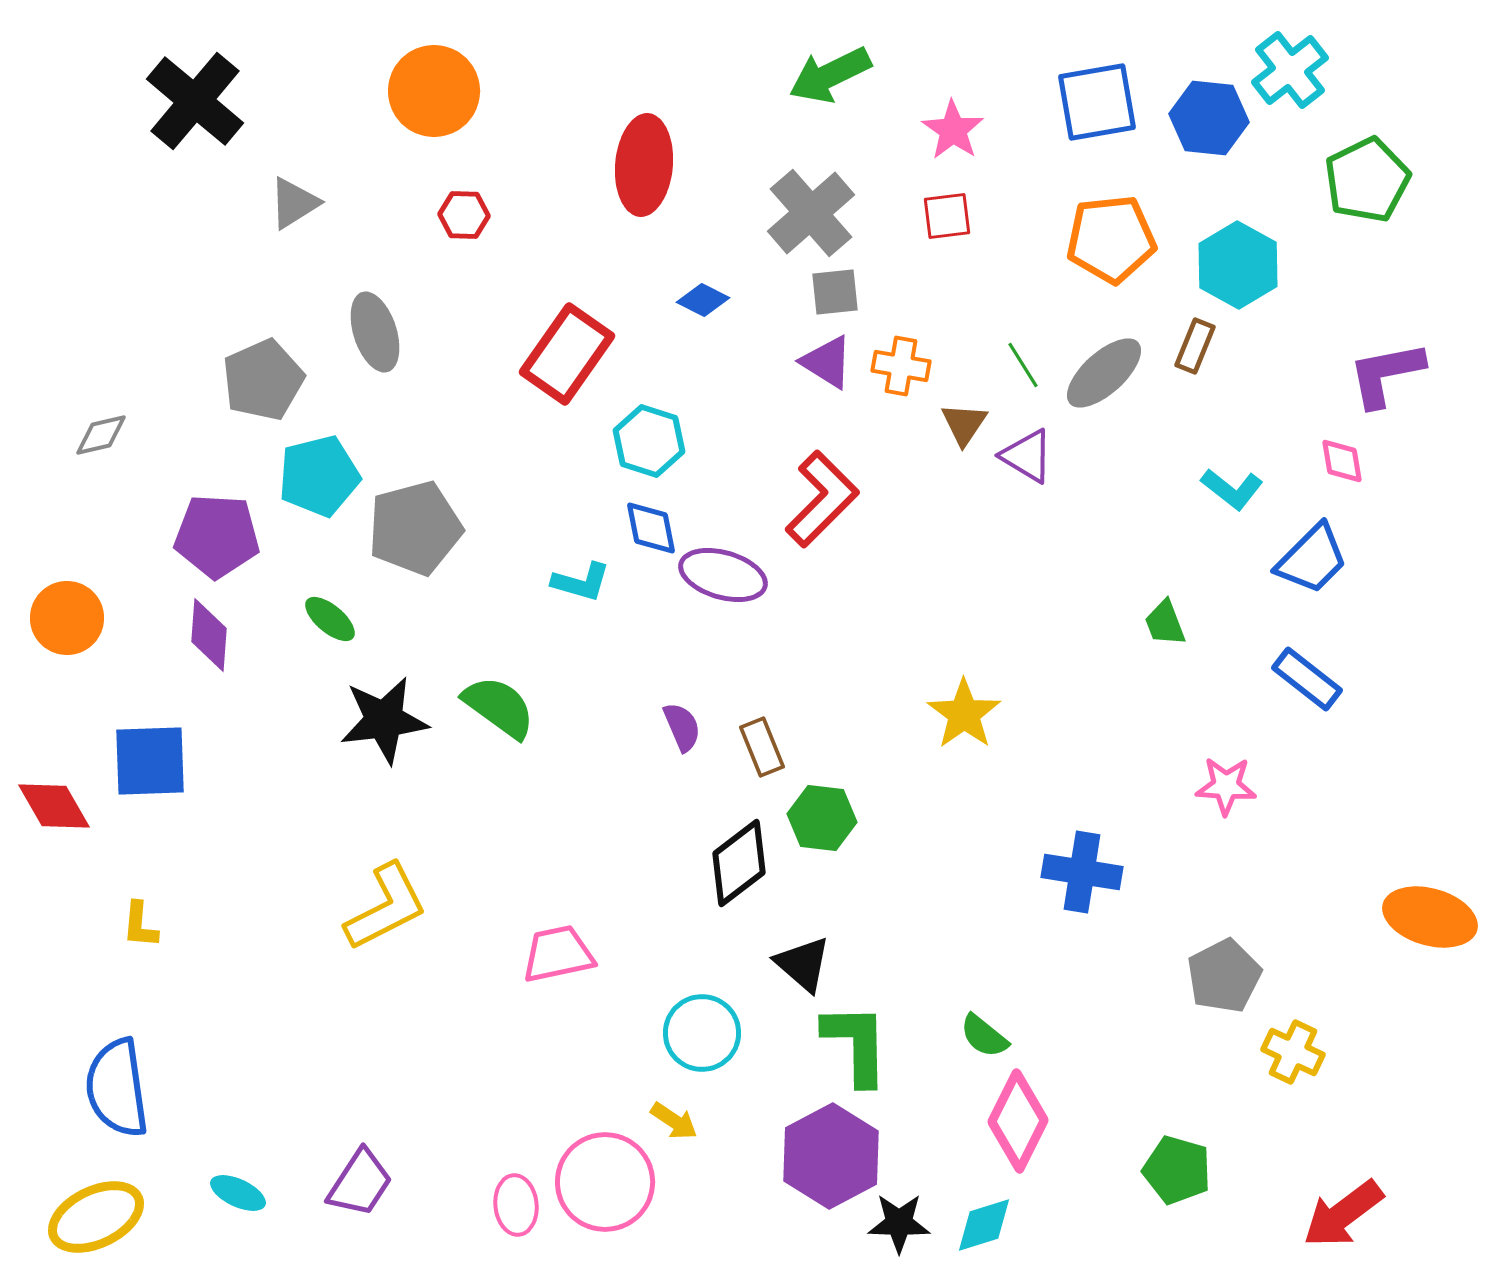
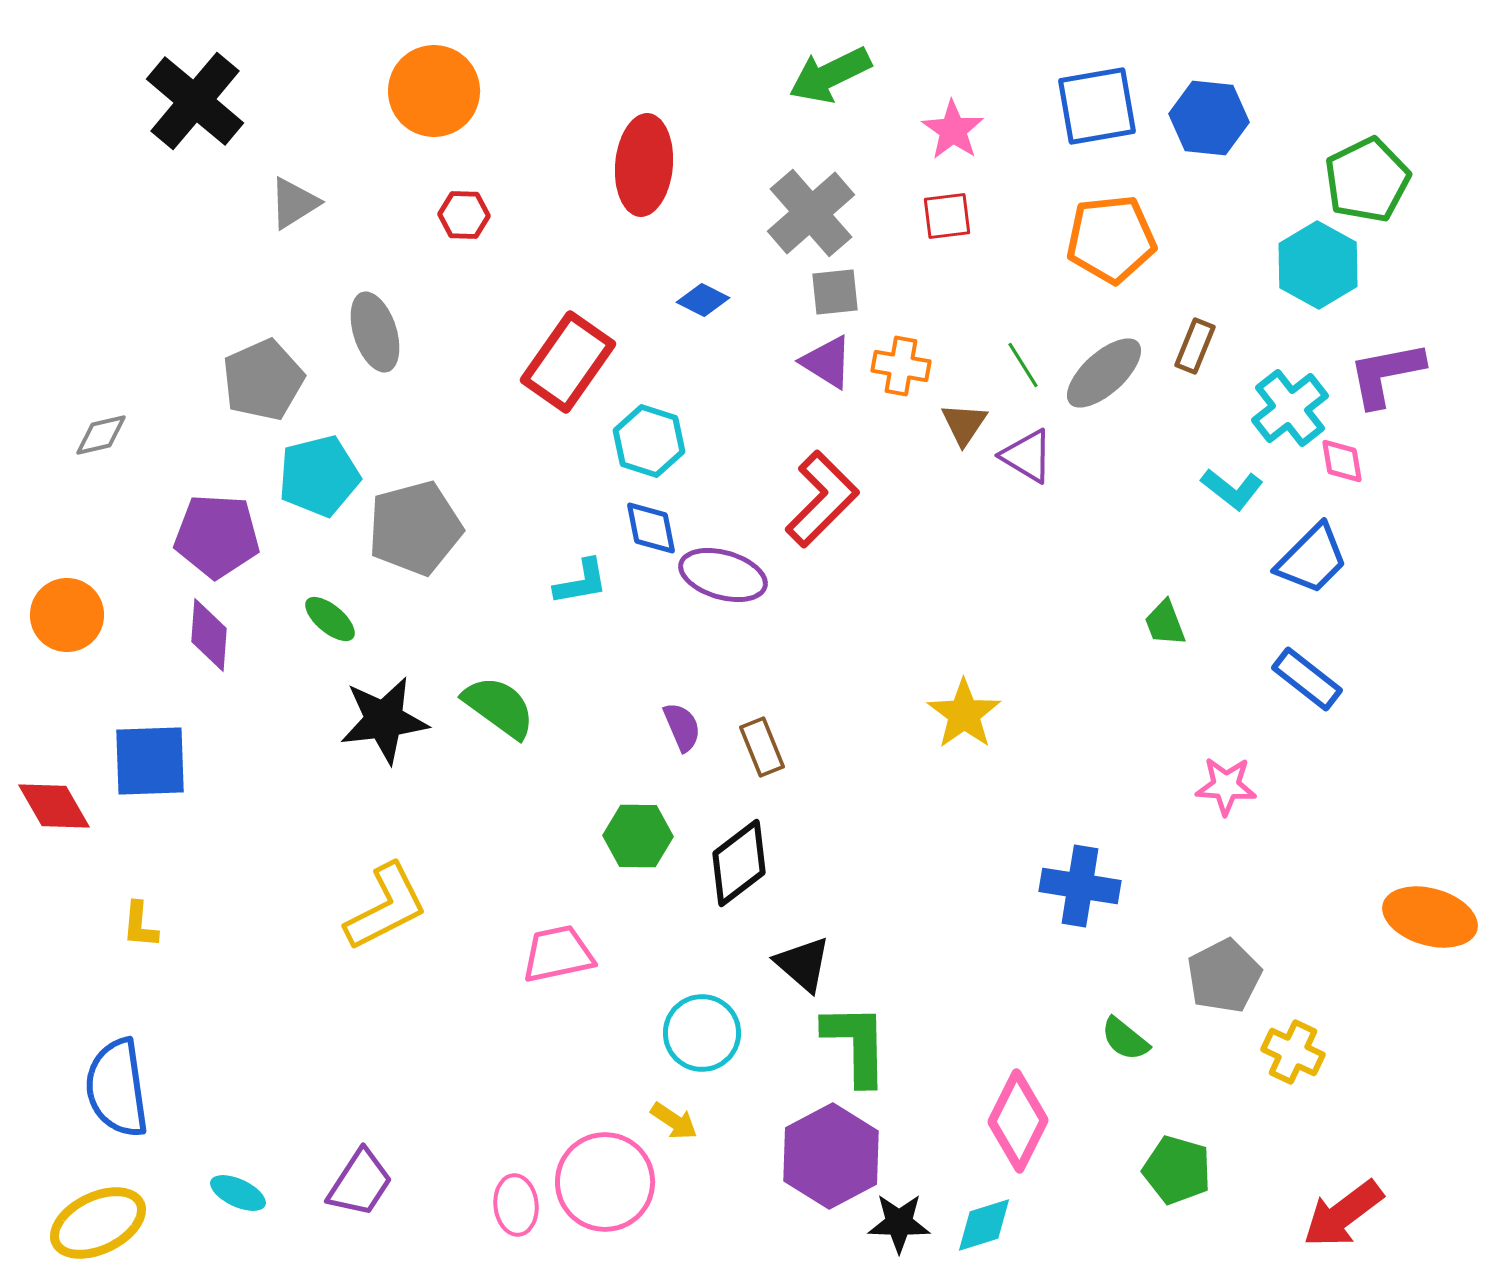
cyan cross at (1290, 70): moved 338 px down
blue square at (1097, 102): moved 4 px down
cyan hexagon at (1238, 265): moved 80 px right
red rectangle at (567, 354): moved 1 px right, 8 px down
cyan L-shape at (581, 582): rotated 26 degrees counterclockwise
orange circle at (67, 618): moved 3 px up
green hexagon at (822, 818): moved 184 px left, 18 px down; rotated 6 degrees counterclockwise
blue cross at (1082, 872): moved 2 px left, 14 px down
green semicircle at (984, 1036): moved 141 px right, 3 px down
yellow ellipse at (96, 1217): moved 2 px right, 6 px down
